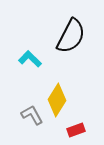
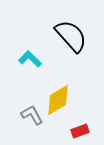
black semicircle: rotated 69 degrees counterclockwise
yellow diamond: moved 1 px right; rotated 28 degrees clockwise
red rectangle: moved 4 px right, 1 px down
